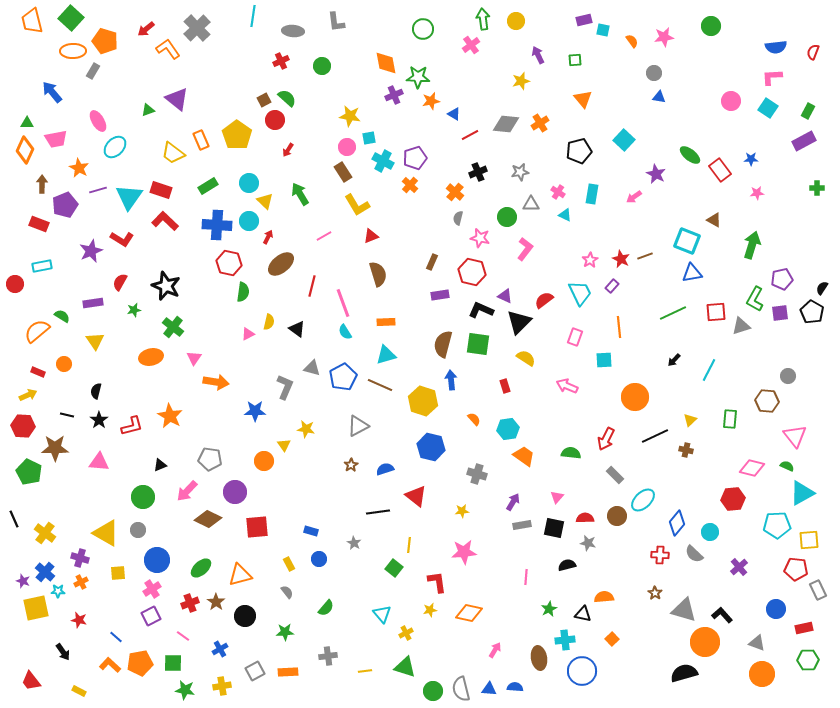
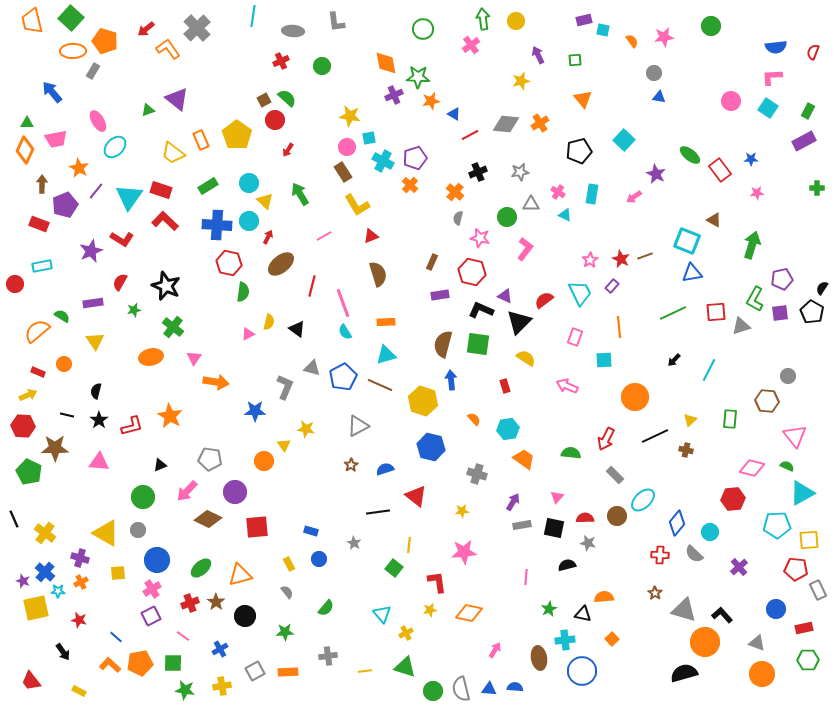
purple line at (98, 190): moved 2 px left, 1 px down; rotated 36 degrees counterclockwise
orange trapezoid at (524, 456): moved 3 px down
